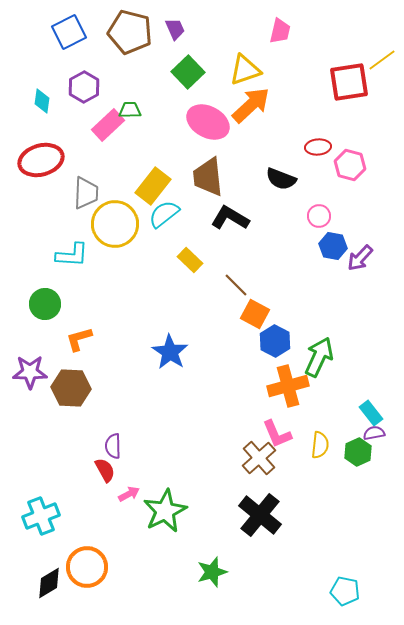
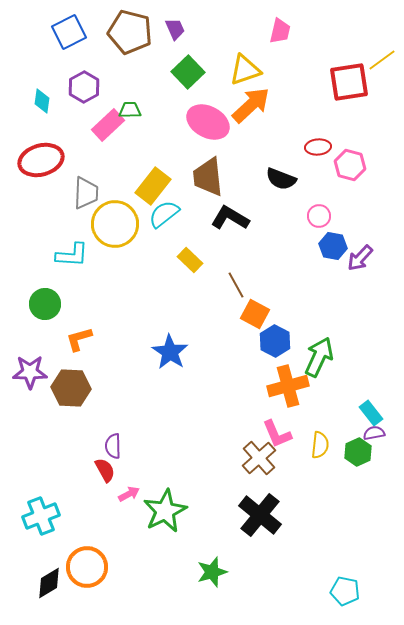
brown line at (236, 285): rotated 16 degrees clockwise
